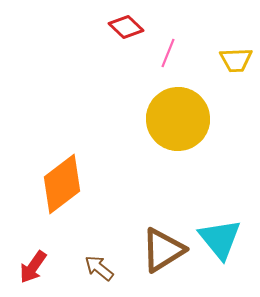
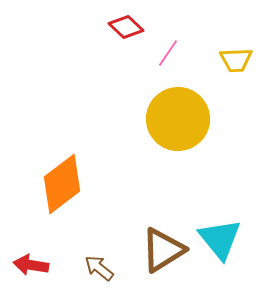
pink line: rotated 12 degrees clockwise
red arrow: moved 2 px left, 2 px up; rotated 64 degrees clockwise
